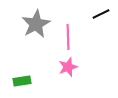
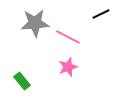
gray star: moved 1 px left, 1 px up; rotated 24 degrees clockwise
pink line: rotated 60 degrees counterclockwise
green rectangle: rotated 60 degrees clockwise
